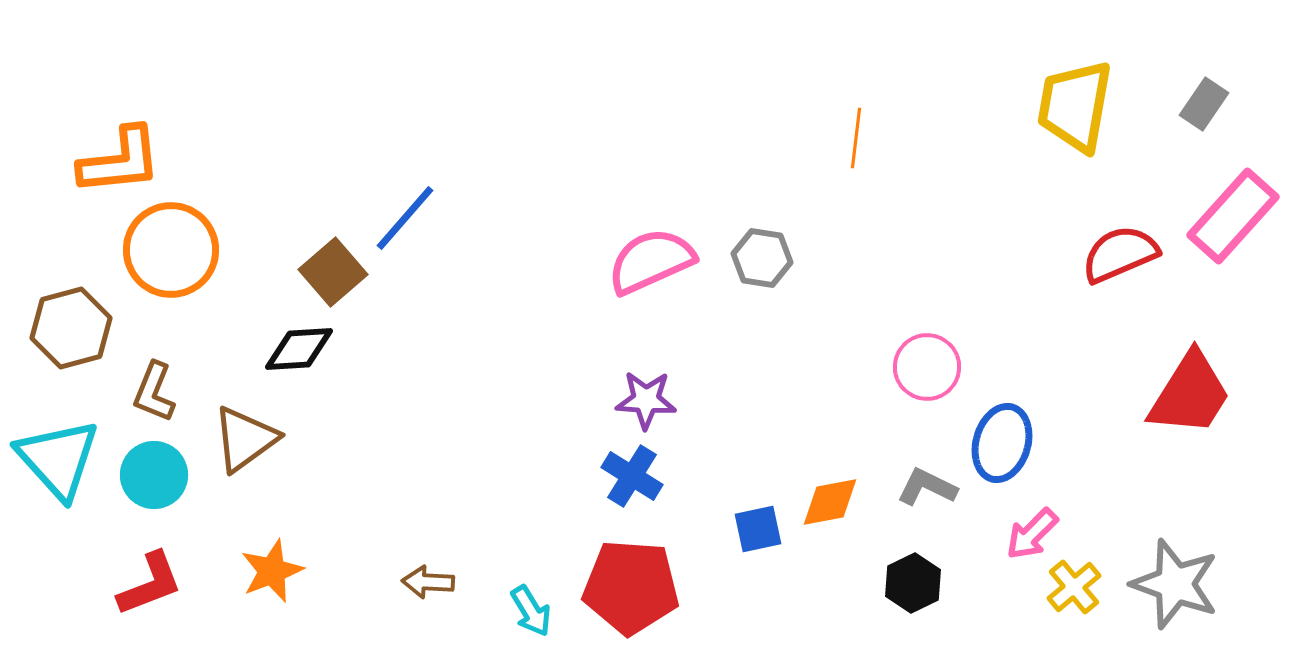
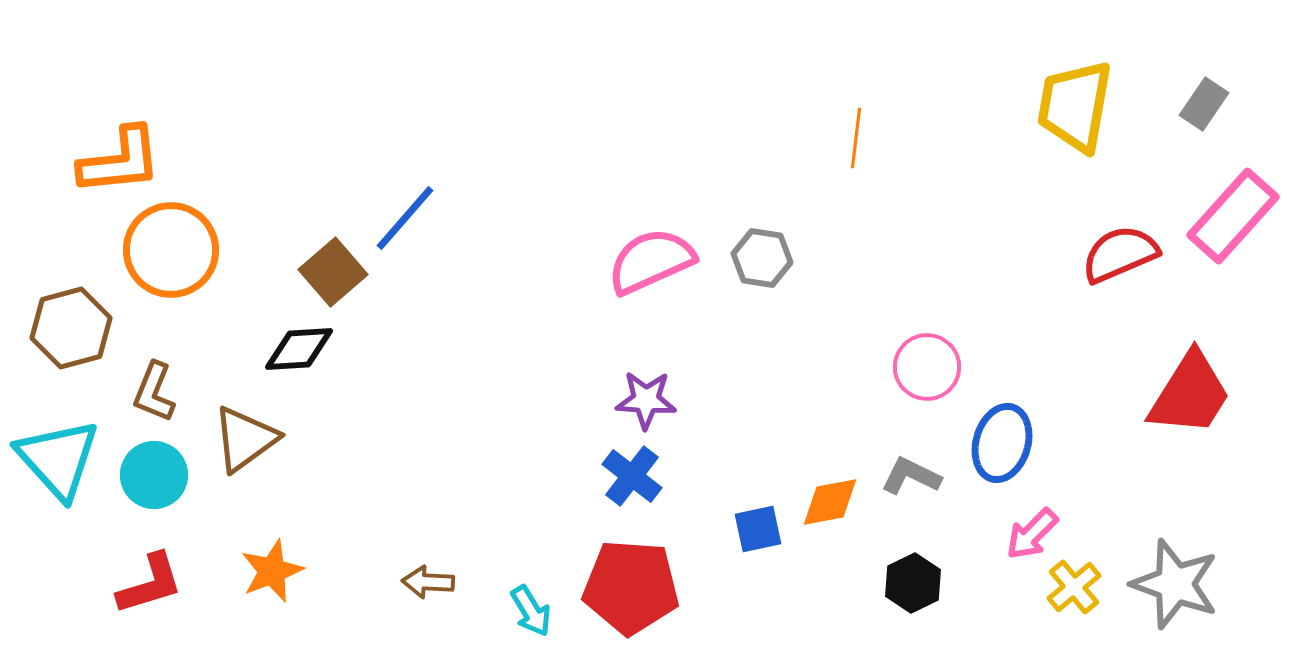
blue cross: rotated 6 degrees clockwise
gray L-shape: moved 16 px left, 11 px up
red L-shape: rotated 4 degrees clockwise
